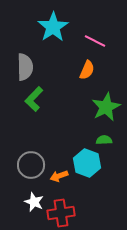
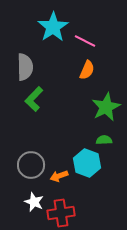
pink line: moved 10 px left
